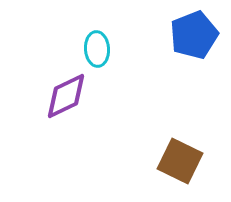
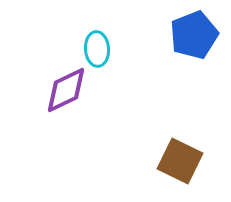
purple diamond: moved 6 px up
